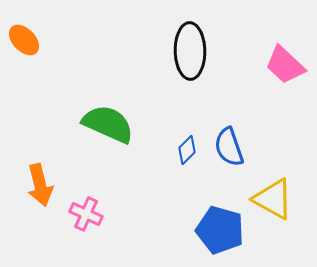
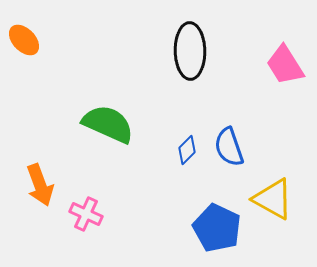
pink trapezoid: rotated 15 degrees clockwise
orange arrow: rotated 6 degrees counterclockwise
blue pentagon: moved 3 px left, 2 px up; rotated 9 degrees clockwise
